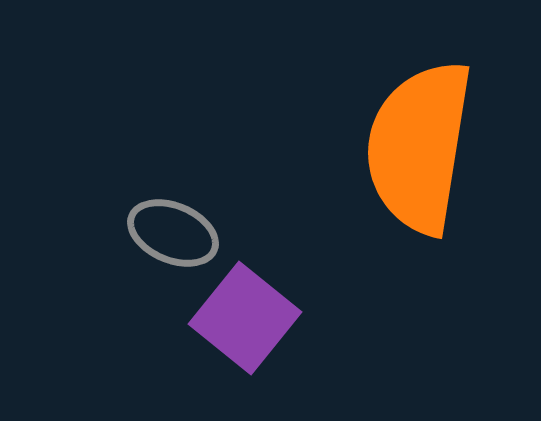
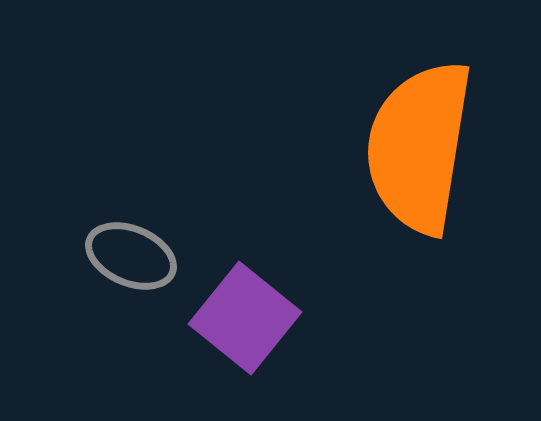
gray ellipse: moved 42 px left, 23 px down
